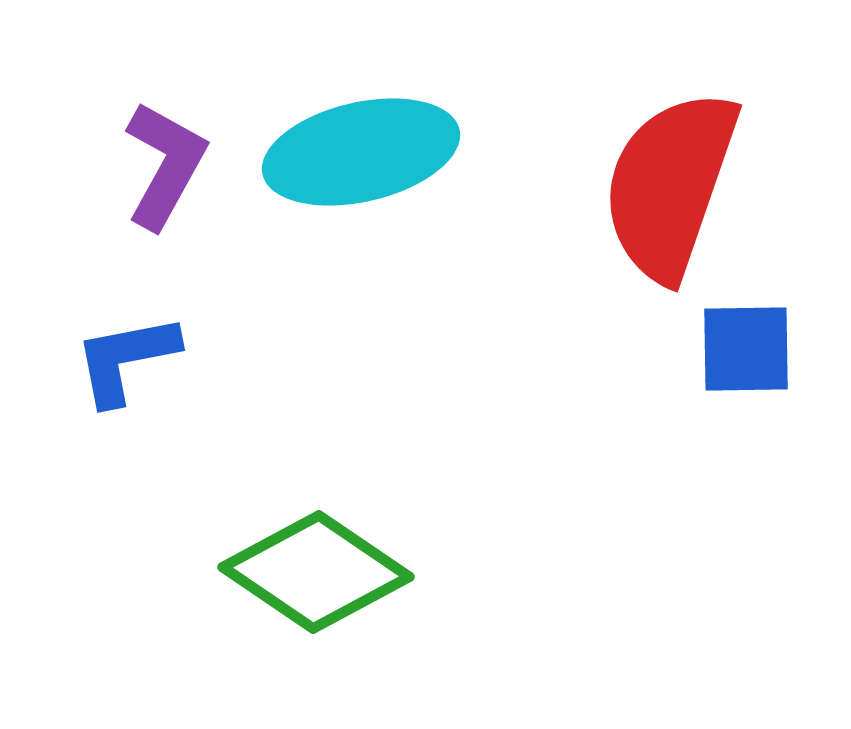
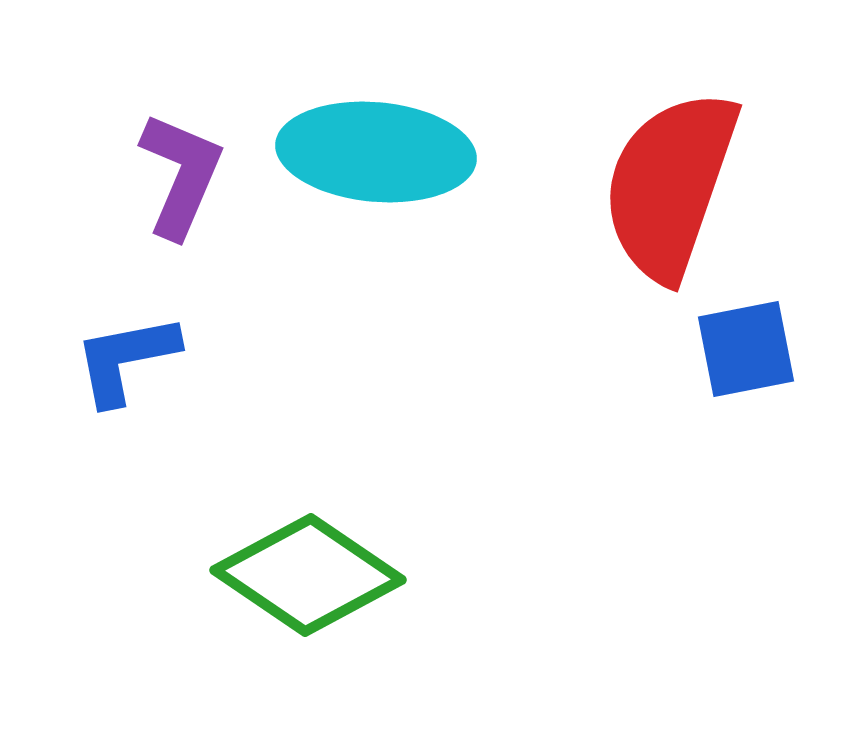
cyan ellipse: moved 15 px right; rotated 18 degrees clockwise
purple L-shape: moved 16 px right, 10 px down; rotated 6 degrees counterclockwise
blue square: rotated 10 degrees counterclockwise
green diamond: moved 8 px left, 3 px down
